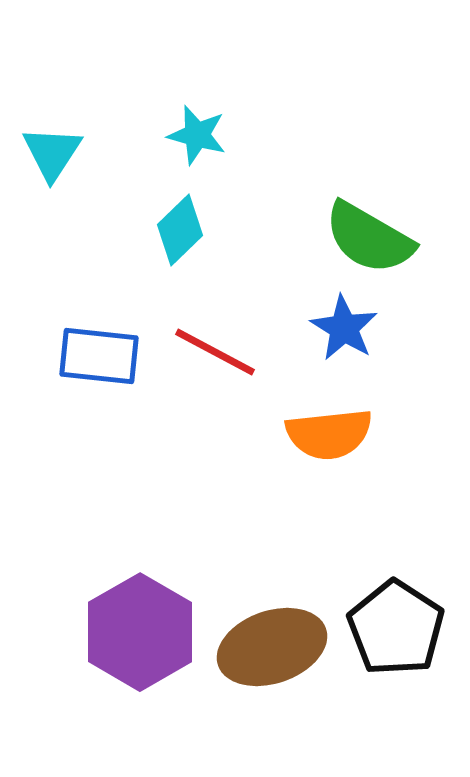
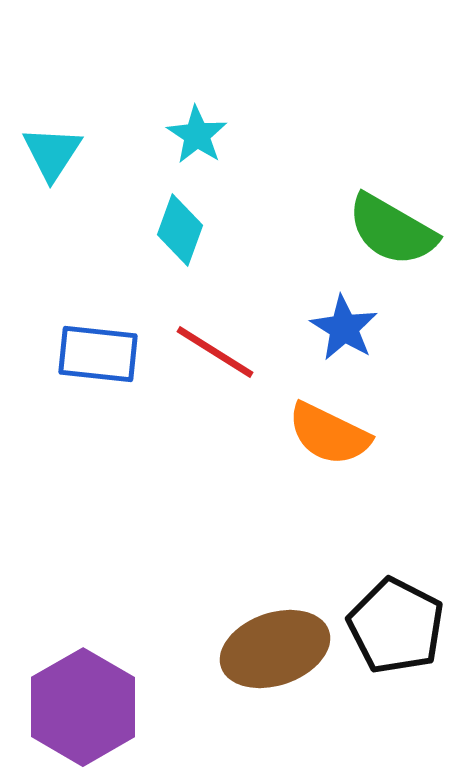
cyan star: rotated 18 degrees clockwise
cyan diamond: rotated 26 degrees counterclockwise
green semicircle: moved 23 px right, 8 px up
red line: rotated 4 degrees clockwise
blue rectangle: moved 1 px left, 2 px up
orange semicircle: rotated 32 degrees clockwise
black pentagon: moved 2 px up; rotated 6 degrees counterclockwise
purple hexagon: moved 57 px left, 75 px down
brown ellipse: moved 3 px right, 2 px down
